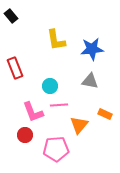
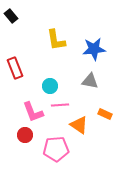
blue star: moved 2 px right
pink line: moved 1 px right
orange triangle: rotated 36 degrees counterclockwise
